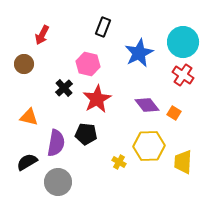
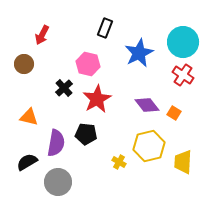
black rectangle: moved 2 px right, 1 px down
yellow hexagon: rotated 12 degrees counterclockwise
